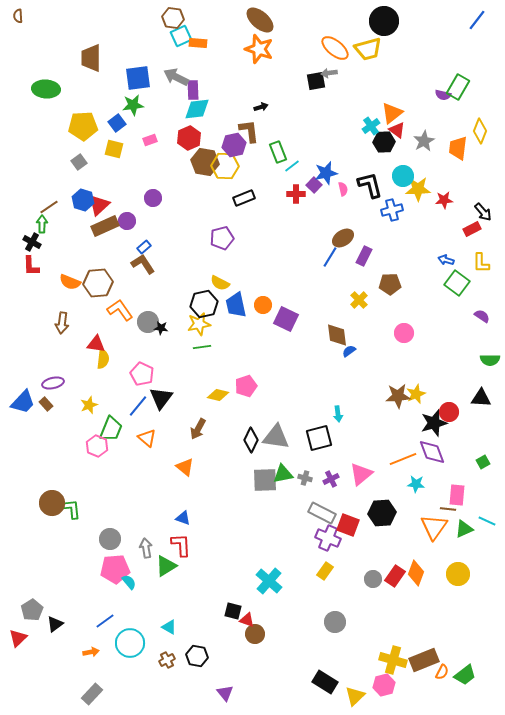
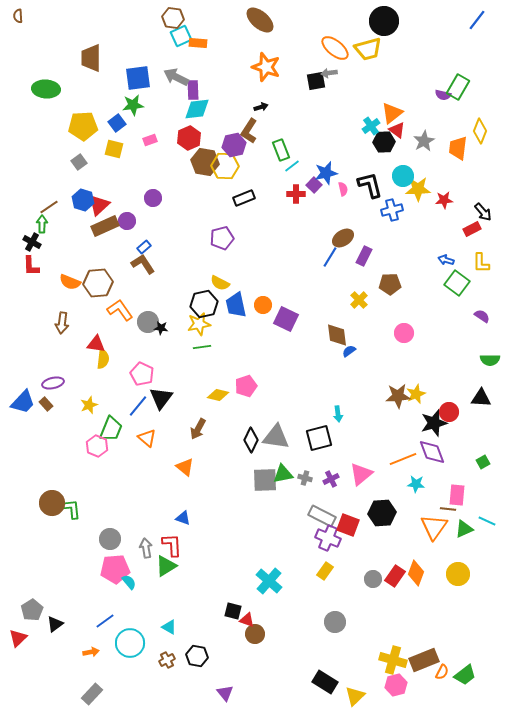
orange star at (259, 49): moved 7 px right, 18 px down
brown L-shape at (249, 131): rotated 140 degrees counterclockwise
green rectangle at (278, 152): moved 3 px right, 2 px up
gray rectangle at (322, 513): moved 3 px down
red L-shape at (181, 545): moved 9 px left
pink hexagon at (384, 685): moved 12 px right
